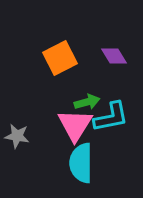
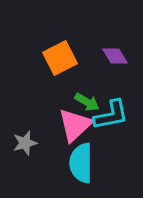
purple diamond: moved 1 px right
green arrow: rotated 45 degrees clockwise
cyan L-shape: moved 2 px up
pink triangle: rotated 15 degrees clockwise
gray star: moved 8 px right, 7 px down; rotated 25 degrees counterclockwise
